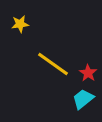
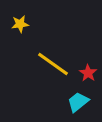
cyan trapezoid: moved 5 px left, 3 px down
